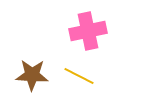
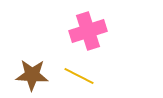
pink cross: rotated 6 degrees counterclockwise
